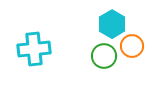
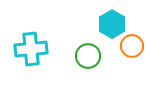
cyan cross: moved 3 px left
green circle: moved 16 px left
